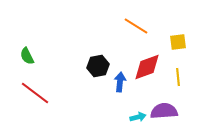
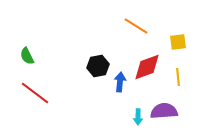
cyan arrow: rotated 105 degrees clockwise
